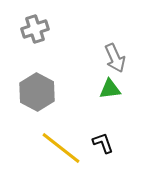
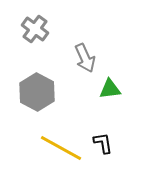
gray cross: rotated 36 degrees counterclockwise
gray arrow: moved 30 px left
black L-shape: rotated 10 degrees clockwise
yellow line: rotated 9 degrees counterclockwise
